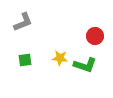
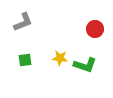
red circle: moved 7 px up
